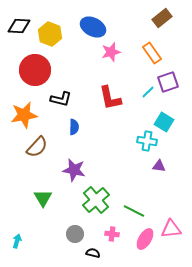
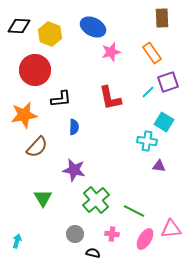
brown rectangle: rotated 54 degrees counterclockwise
black L-shape: rotated 20 degrees counterclockwise
